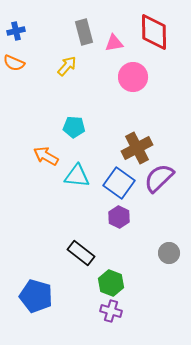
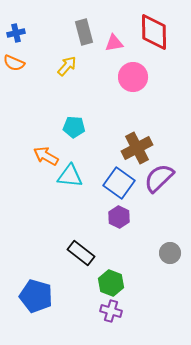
blue cross: moved 2 px down
cyan triangle: moved 7 px left
gray circle: moved 1 px right
